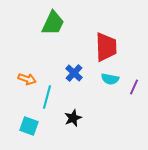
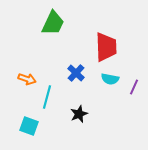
blue cross: moved 2 px right
black star: moved 6 px right, 4 px up
